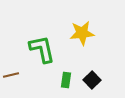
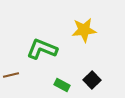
yellow star: moved 2 px right, 3 px up
green L-shape: rotated 56 degrees counterclockwise
green rectangle: moved 4 px left, 5 px down; rotated 70 degrees counterclockwise
